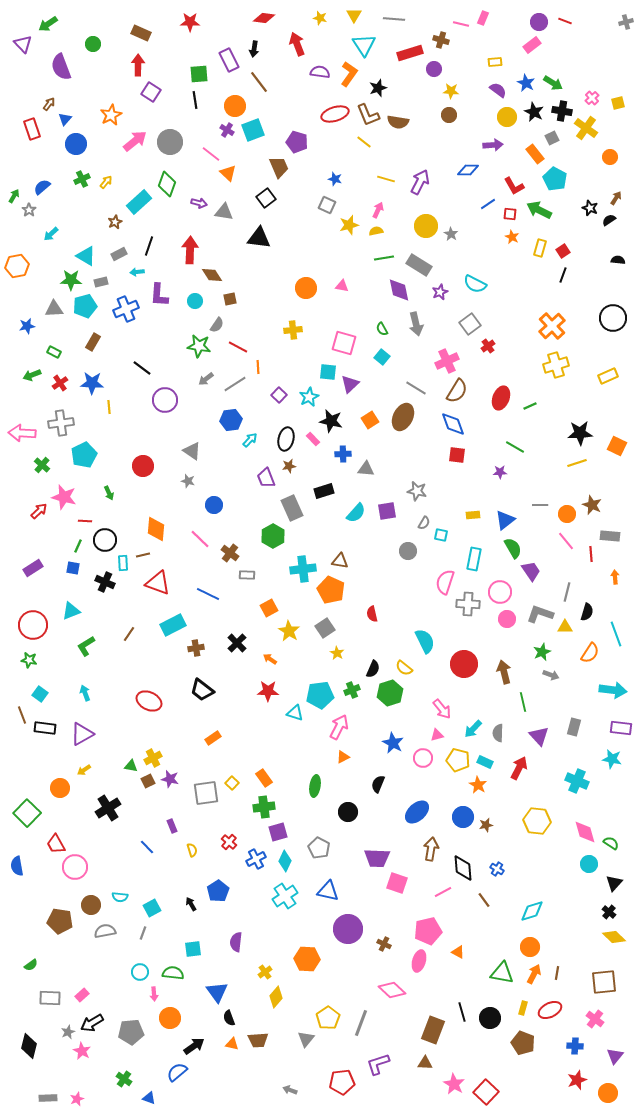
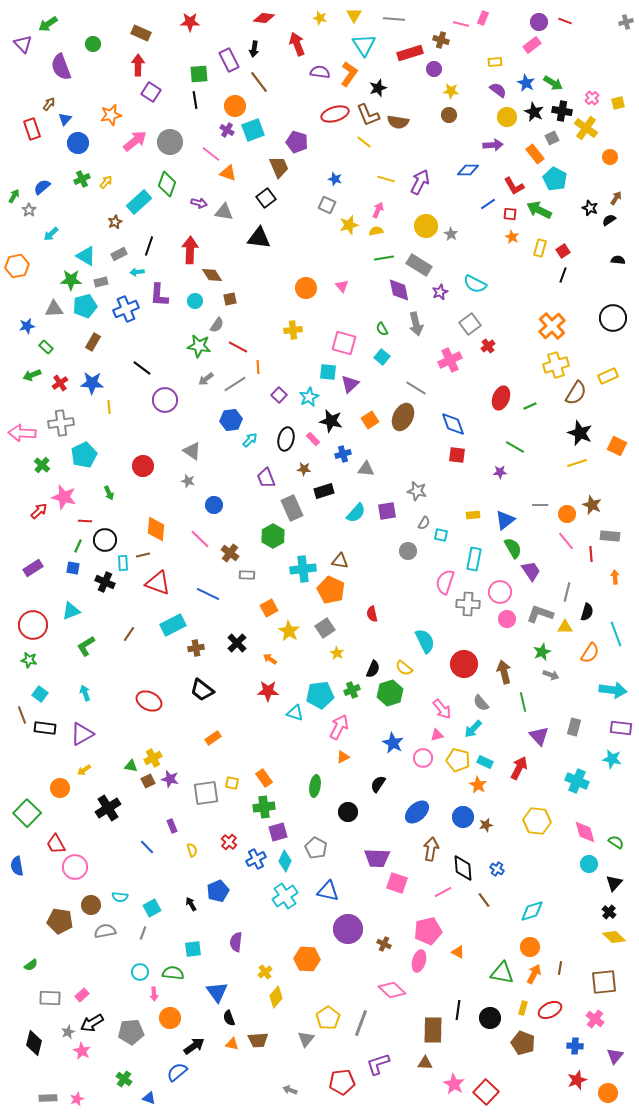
orange star at (111, 115): rotated 15 degrees clockwise
blue circle at (76, 144): moved 2 px right, 1 px up
orange triangle at (228, 173): rotated 24 degrees counterclockwise
pink triangle at (342, 286): rotated 40 degrees clockwise
green rectangle at (54, 352): moved 8 px left, 5 px up; rotated 16 degrees clockwise
pink cross at (447, 361): moved 3 px right, 1 px up
brown semicircle at (457, 391): moved 119 px right, 2 px down
black star at (580, 433): rotated 25 degrees clockwise
blue cross at (343, 454): rotated 14 degrees counterclockwise
brown star at (289, 466): moved 15 px right, 3 px down; rotated 16 degrees clockwise
gray semicircle at (498, 733): moved 17 px left, 30 px up; rotated 42 degrees counterclockwise
yellow square at (232, 783): rotated 32 degrees counterclockwise
black semicircle at (378, 784): rotated 12 degrees clockwise
green semicircle at (611, 843): moved 5 px right, 1 px up
gray pentagon at (319, 848): moved 3 px left
blue pentagon at (218, 891): rotated 10 degrees clockwise
brown line at (557, 973): moved 3 px right, 5 px up
black line at (462, 1012): moved 4 px left, 2 px up; rotated 24 degrees clockwise
brown rectangle at (433, 1030): rotated 20 degrees counterclockwise
black diamond at (29, 1046): moved 5 px right, 3 px up
